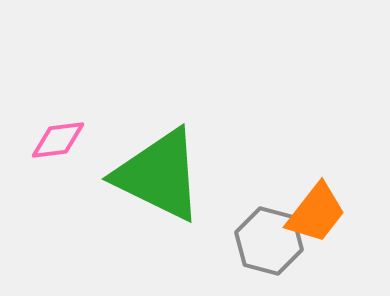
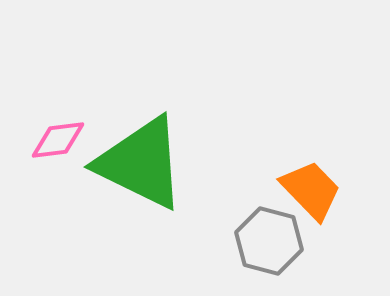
green triangle: moved 18 px left, 12 px up
orange trapezoid: moved 5 px left, 23 px up; rotated 82 degrees counterclockwise
